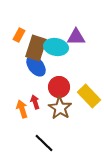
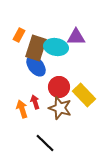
yellow rectangle: moved 5 px left, 1 px up
brown star: rotated 15 degrees counterclockwise
black line: moved 1 px right
